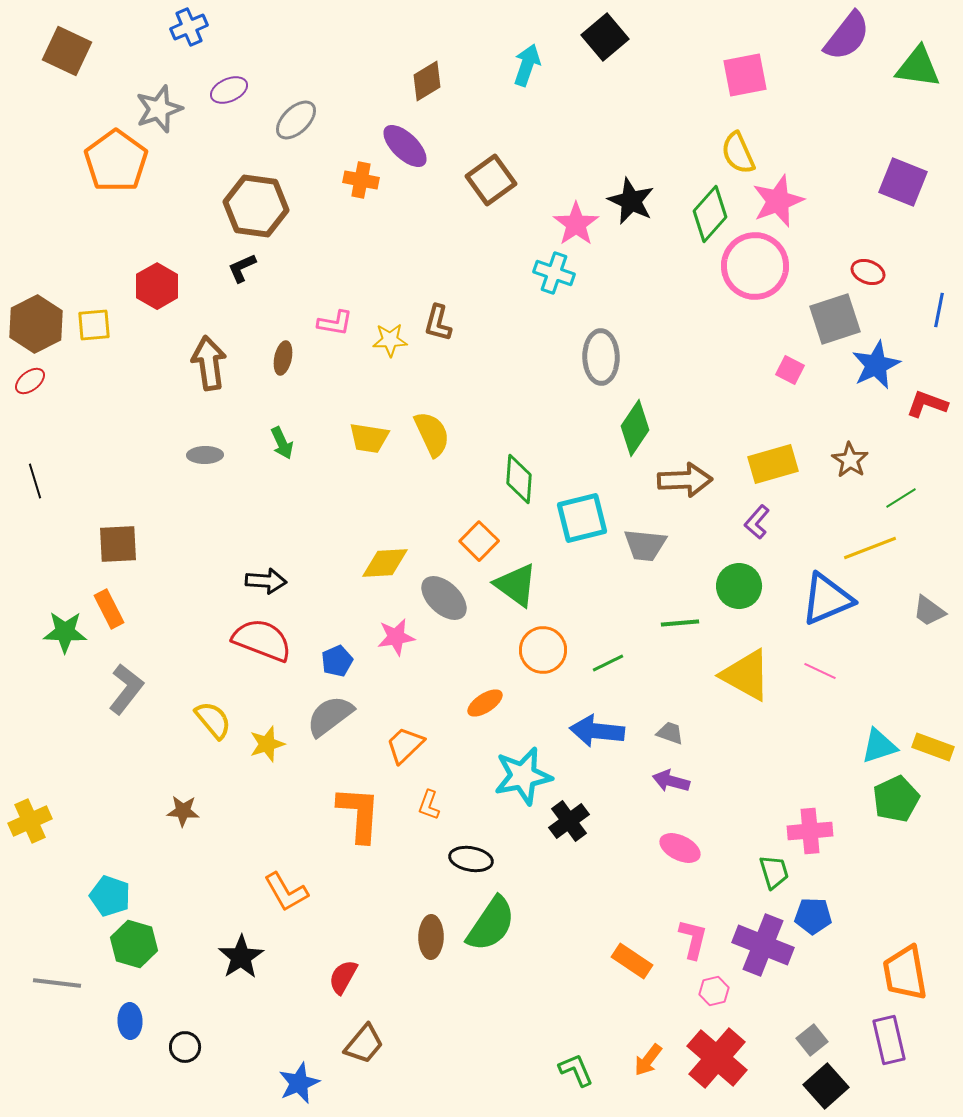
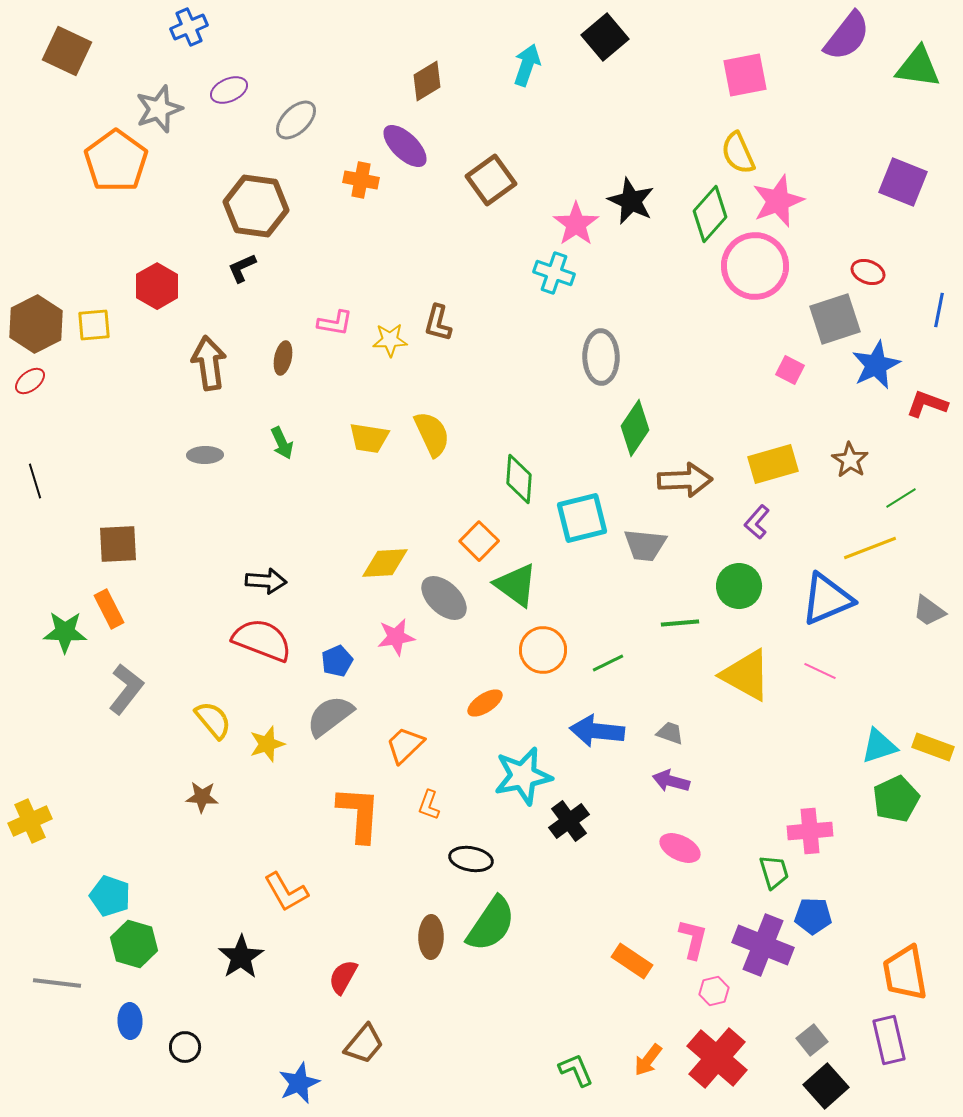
brown star at (183, 811): moved 19 px right, 14 px up
